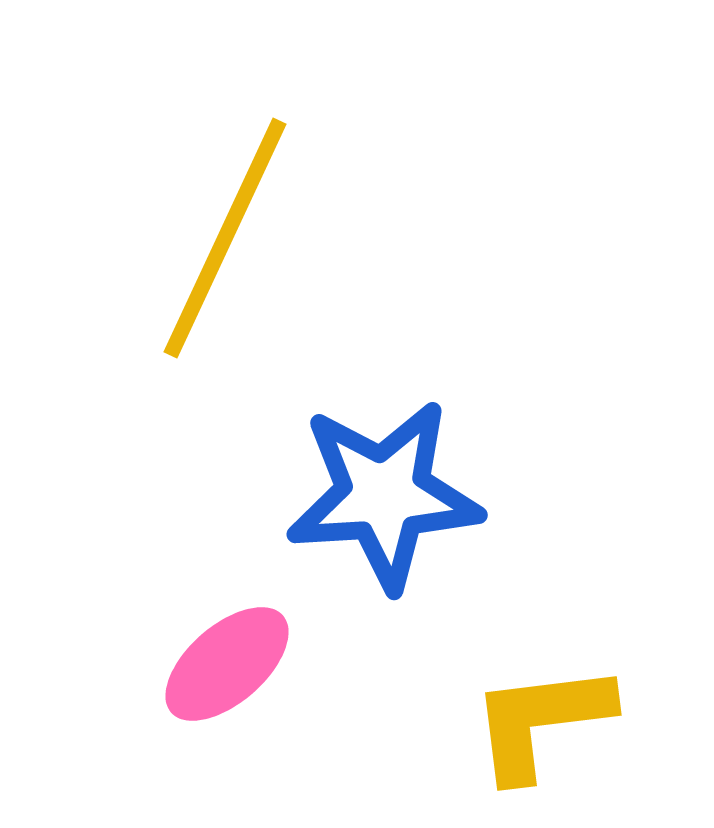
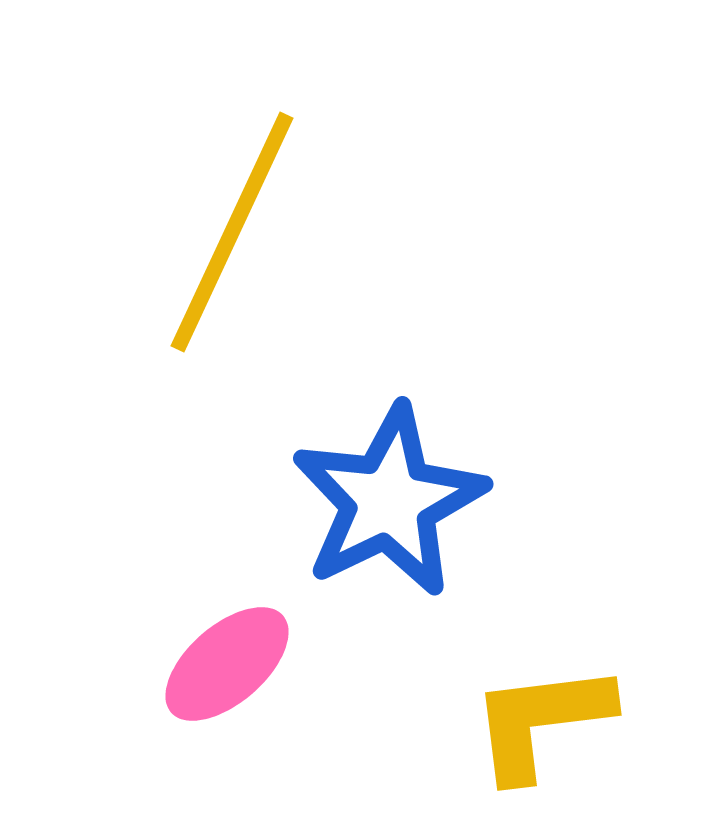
yellow line: moved 7 px right, 6 px up
blue star: moved 5 px right, 6 px down; rotated 22 degrees counterclockwise
